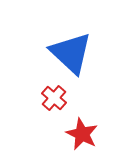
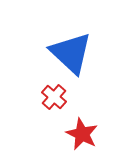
red cross: moved 1 px up
